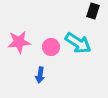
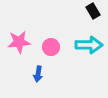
black rectangle: rotated 49 degrees counterclockwise
cyan arrow: moved 11 px right, 2 px down; rotated 32 degrees counterclockwise
blue arrow: moved 2 px left, 1 px up
